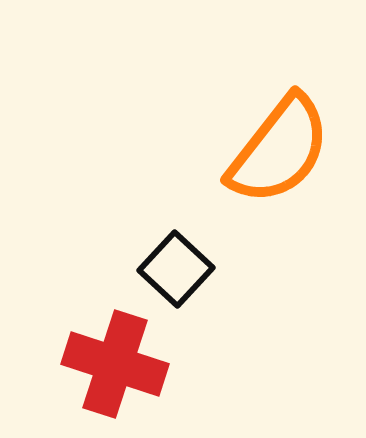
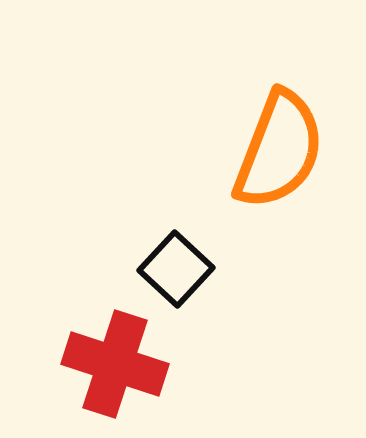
orange semicircle: rotated 17 degrees counterclockwise
